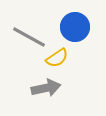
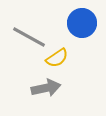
blue circle: moved 7 px right, 4 px up
